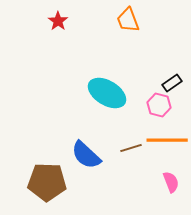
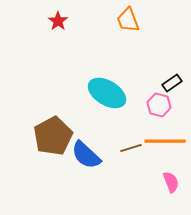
orange line: moved 2 px left, 1 px down
brown pentagon: moved 6 px right, 46 px up; rotated 30 degrees counterclockwise
